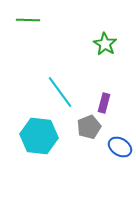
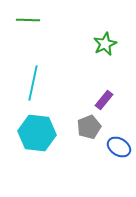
green star: rotated 15 degrees clockwise
cyan line: moved 27 px left, 9 px up; rotated 48 degrees clockwise
purple rectangle: moved 3 px up; rotated 24 degrees clockwise
cyan hexagon: moved 2 px left, 3 px up
blue ellipse: moved 1 px left
